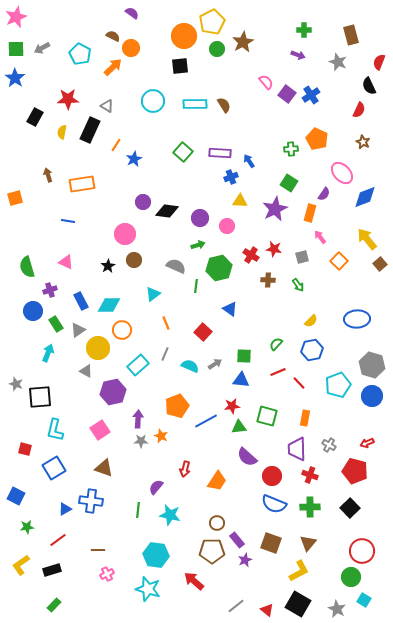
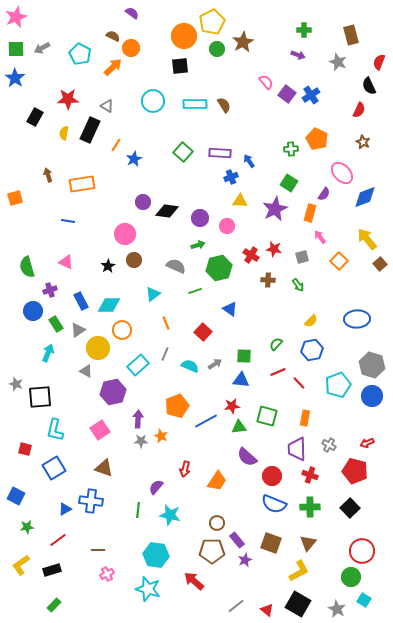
yellow semicircle at (62, 132): moved 2 px right, 1 px down
green line at (196, 286): moved 1 px left, 5 px down; rotated 64 degrees clockwise
